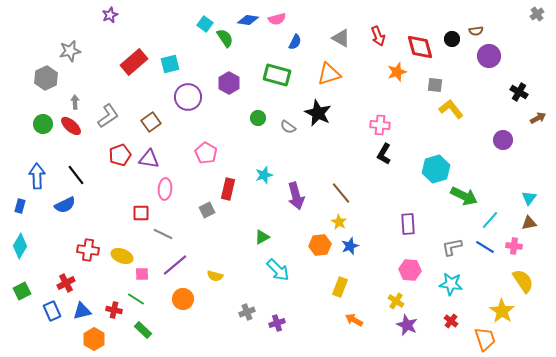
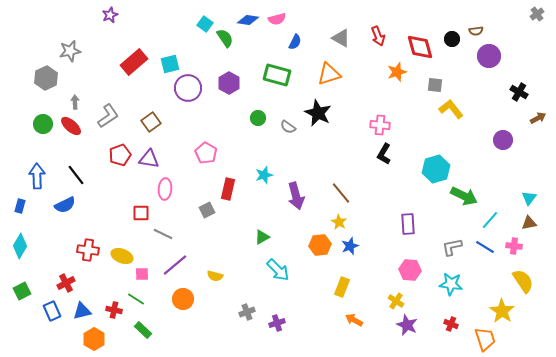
purple circle at (188, 97): moved 9 px up
yellow rectangle at (340, 287): moved 2 px right
red cross at (451, 321): moved 3 px down; rotated 16 degrees counterclockwise
